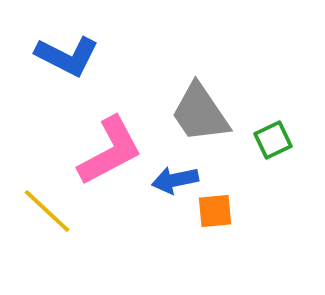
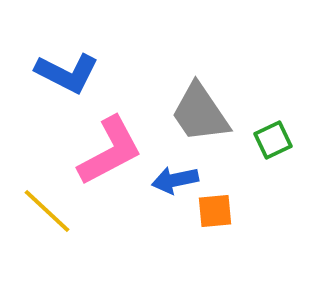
blue L-shape: moved 17 px down
